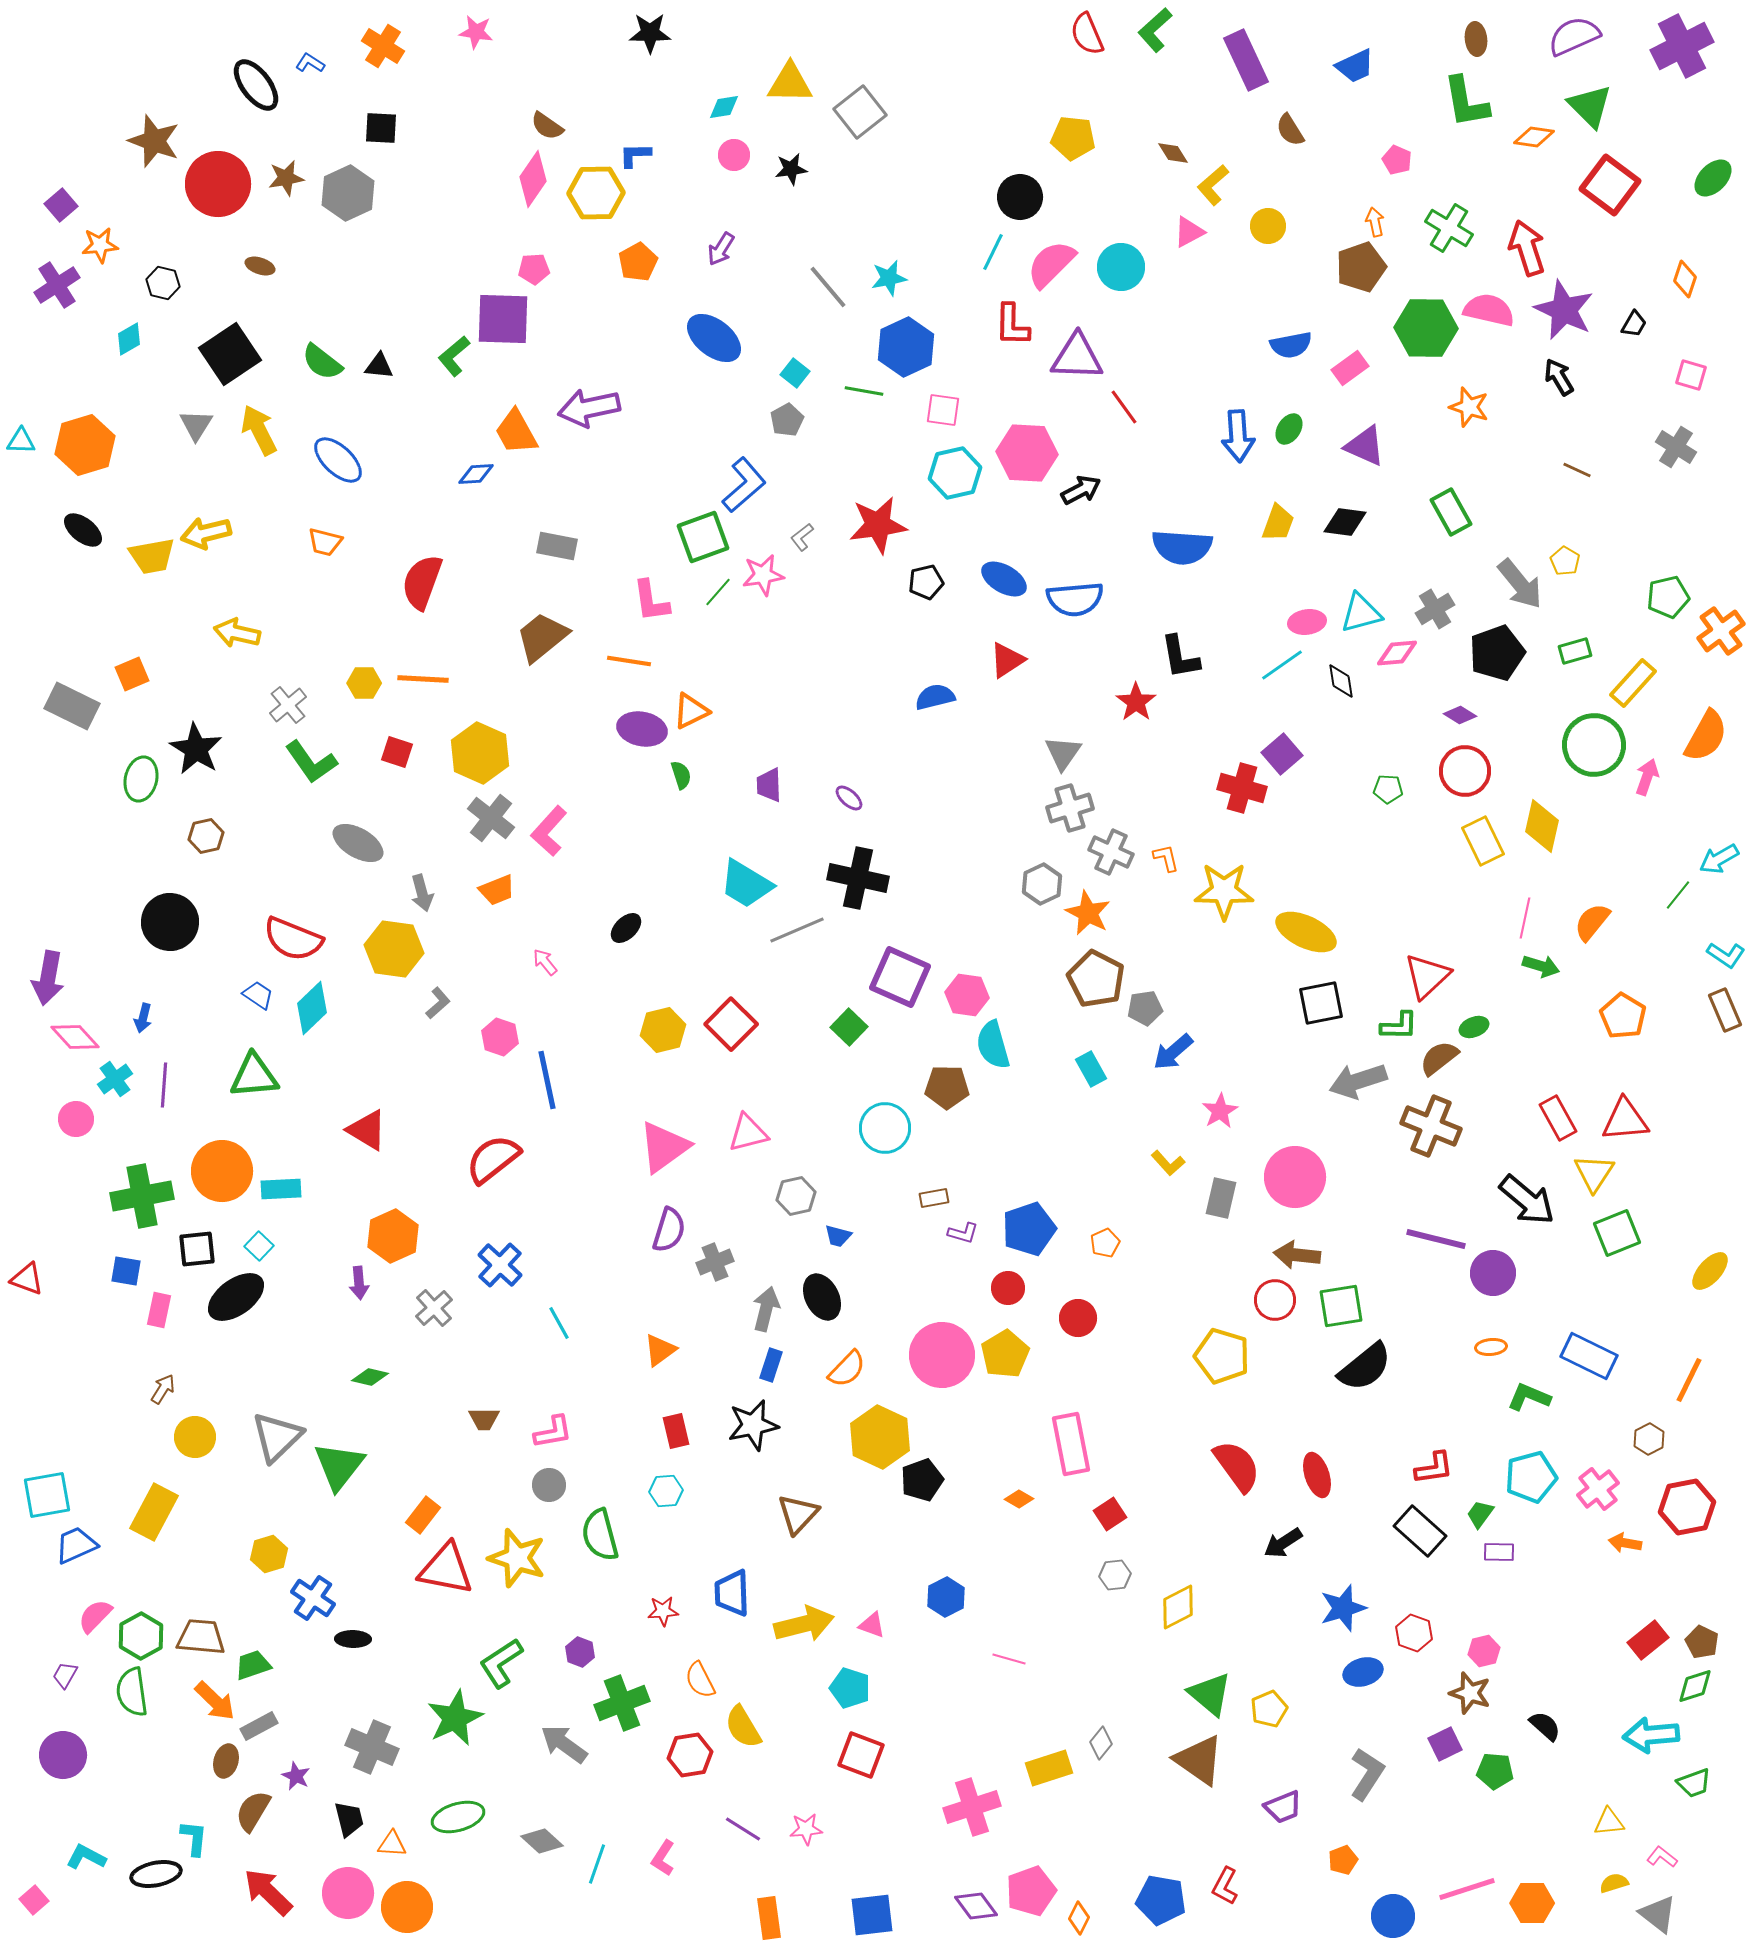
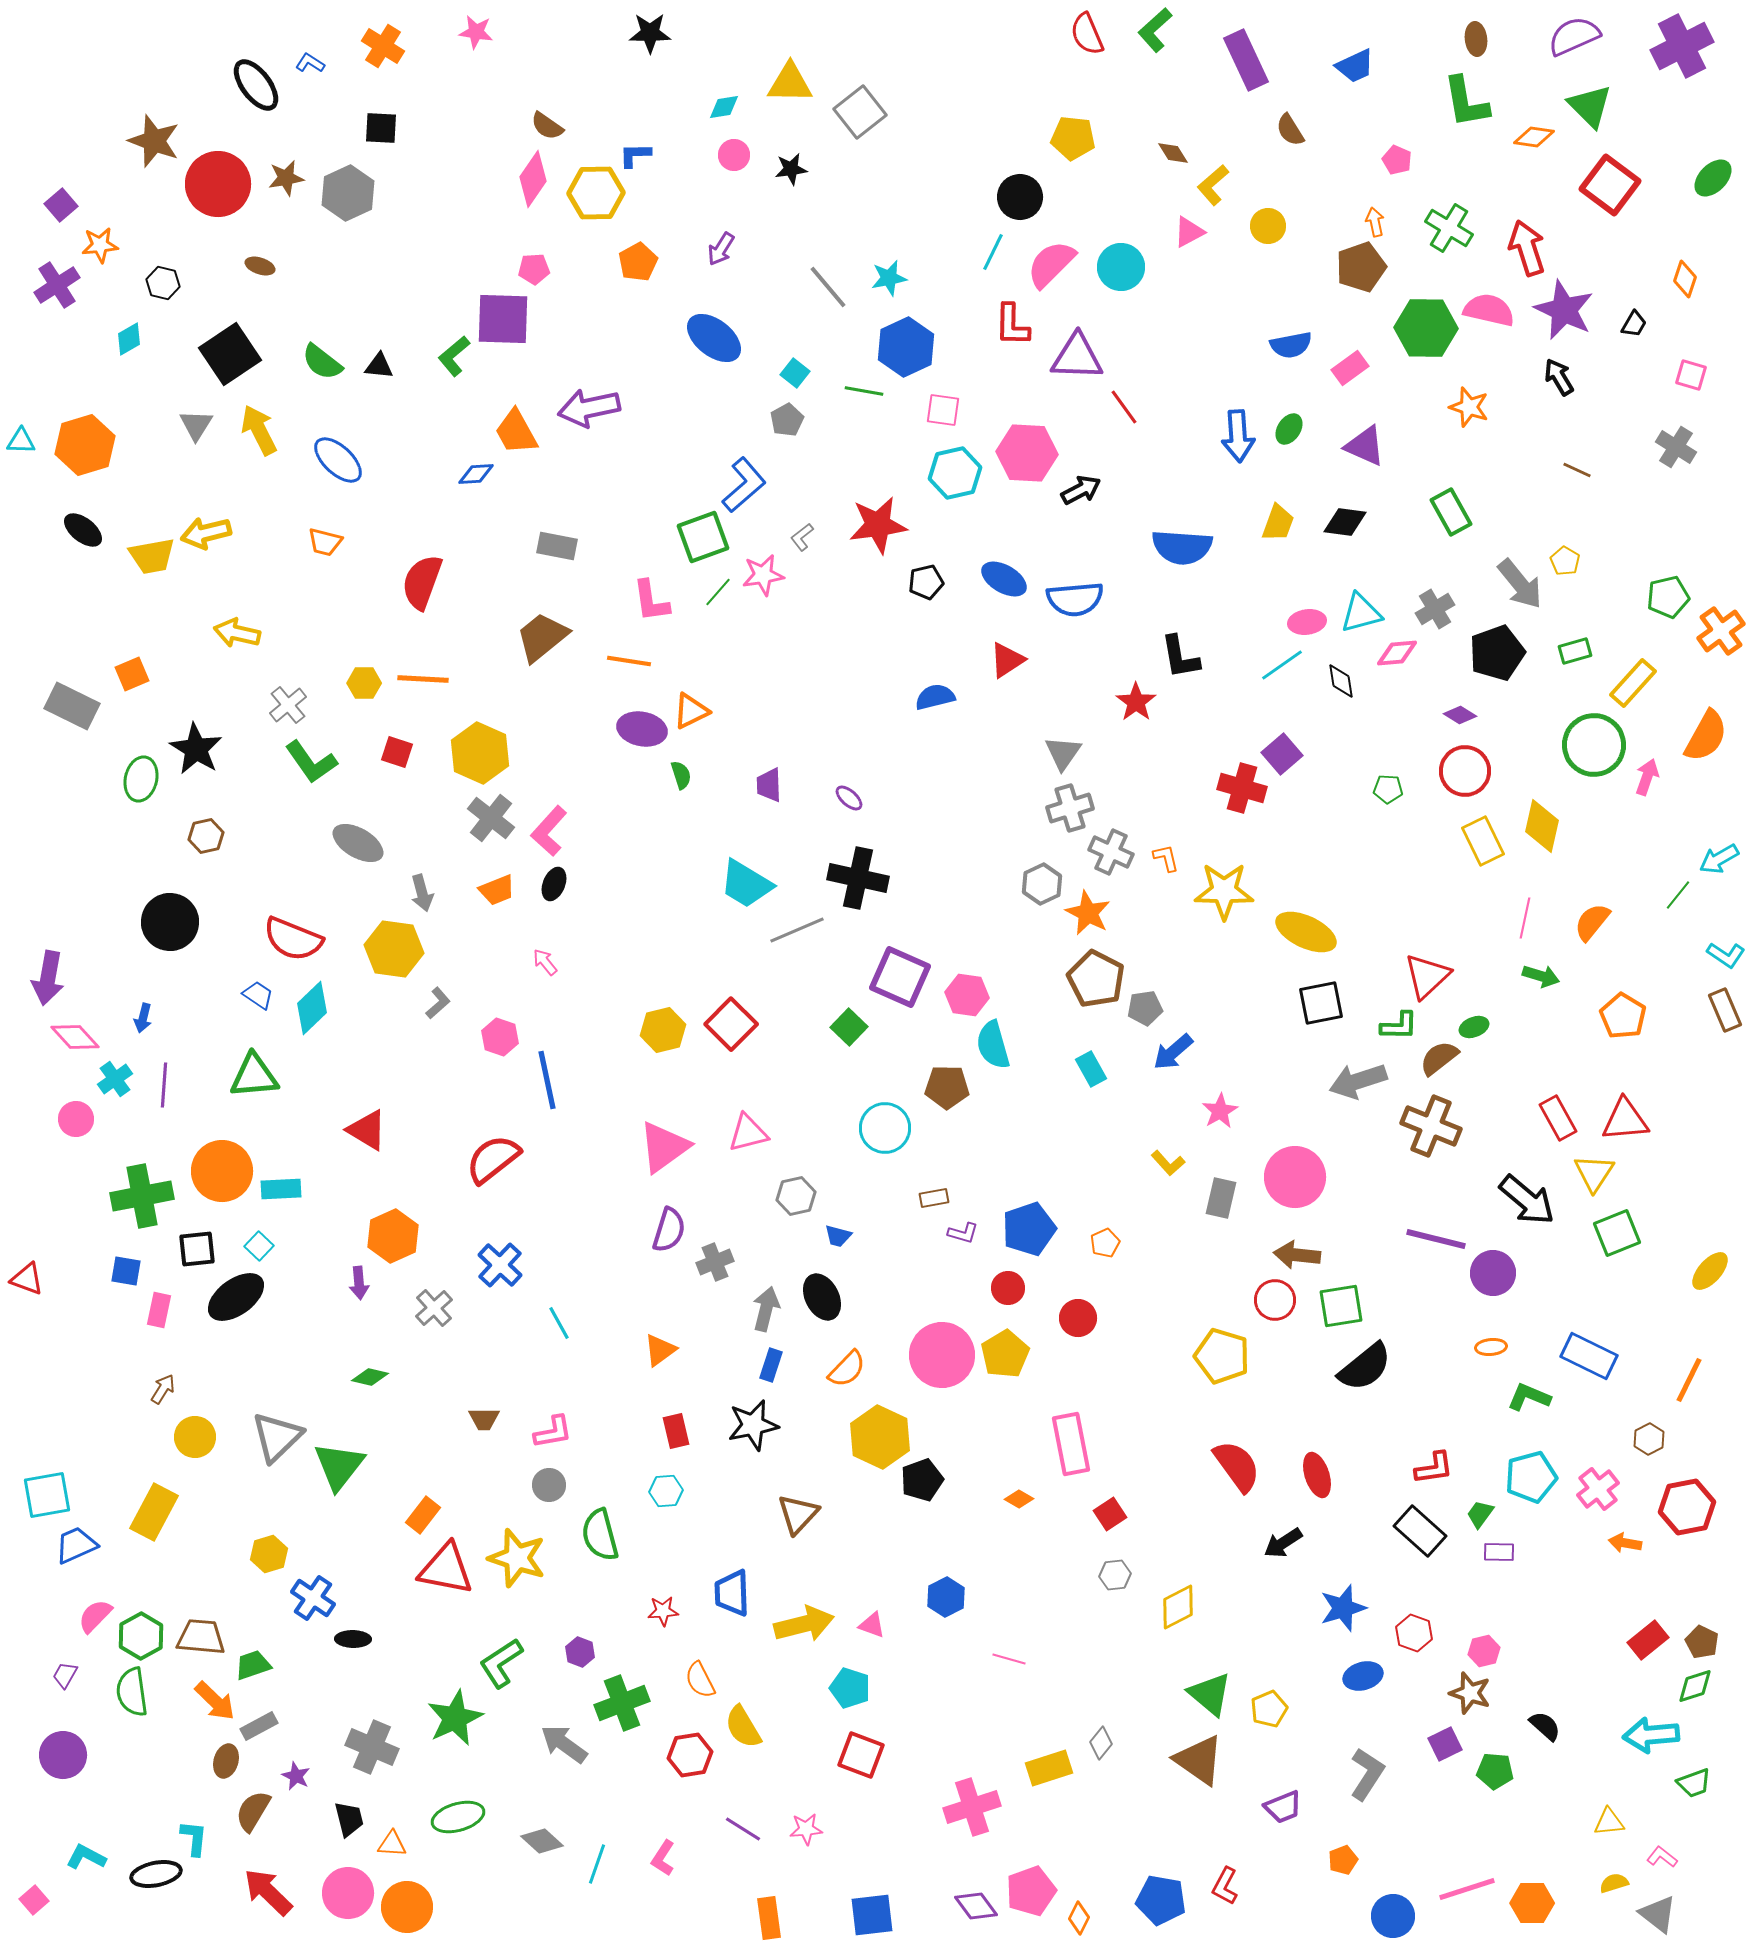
black ellipse at (626, 928): moved 72 px left, 44 px up; rotated 24 degrees counterclockwise
green arrow at (1541, 966): moved 10 px down
blue ellipse at (1363, 1672): moved 4 px down
